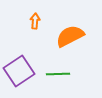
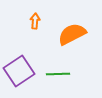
orange semicircle: moved 2 px right, 2 px up
